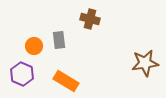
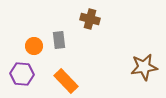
brown star: moved 1 px left, 4 px down
purple hexagon: rotated 20 degrees counterclockwise
orange rectangle: rotated 15 degrees clockwise
